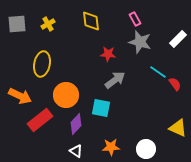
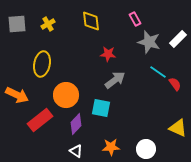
gray star: moved 9 px right
orange arrow: moved 3 px left, 1 px up
